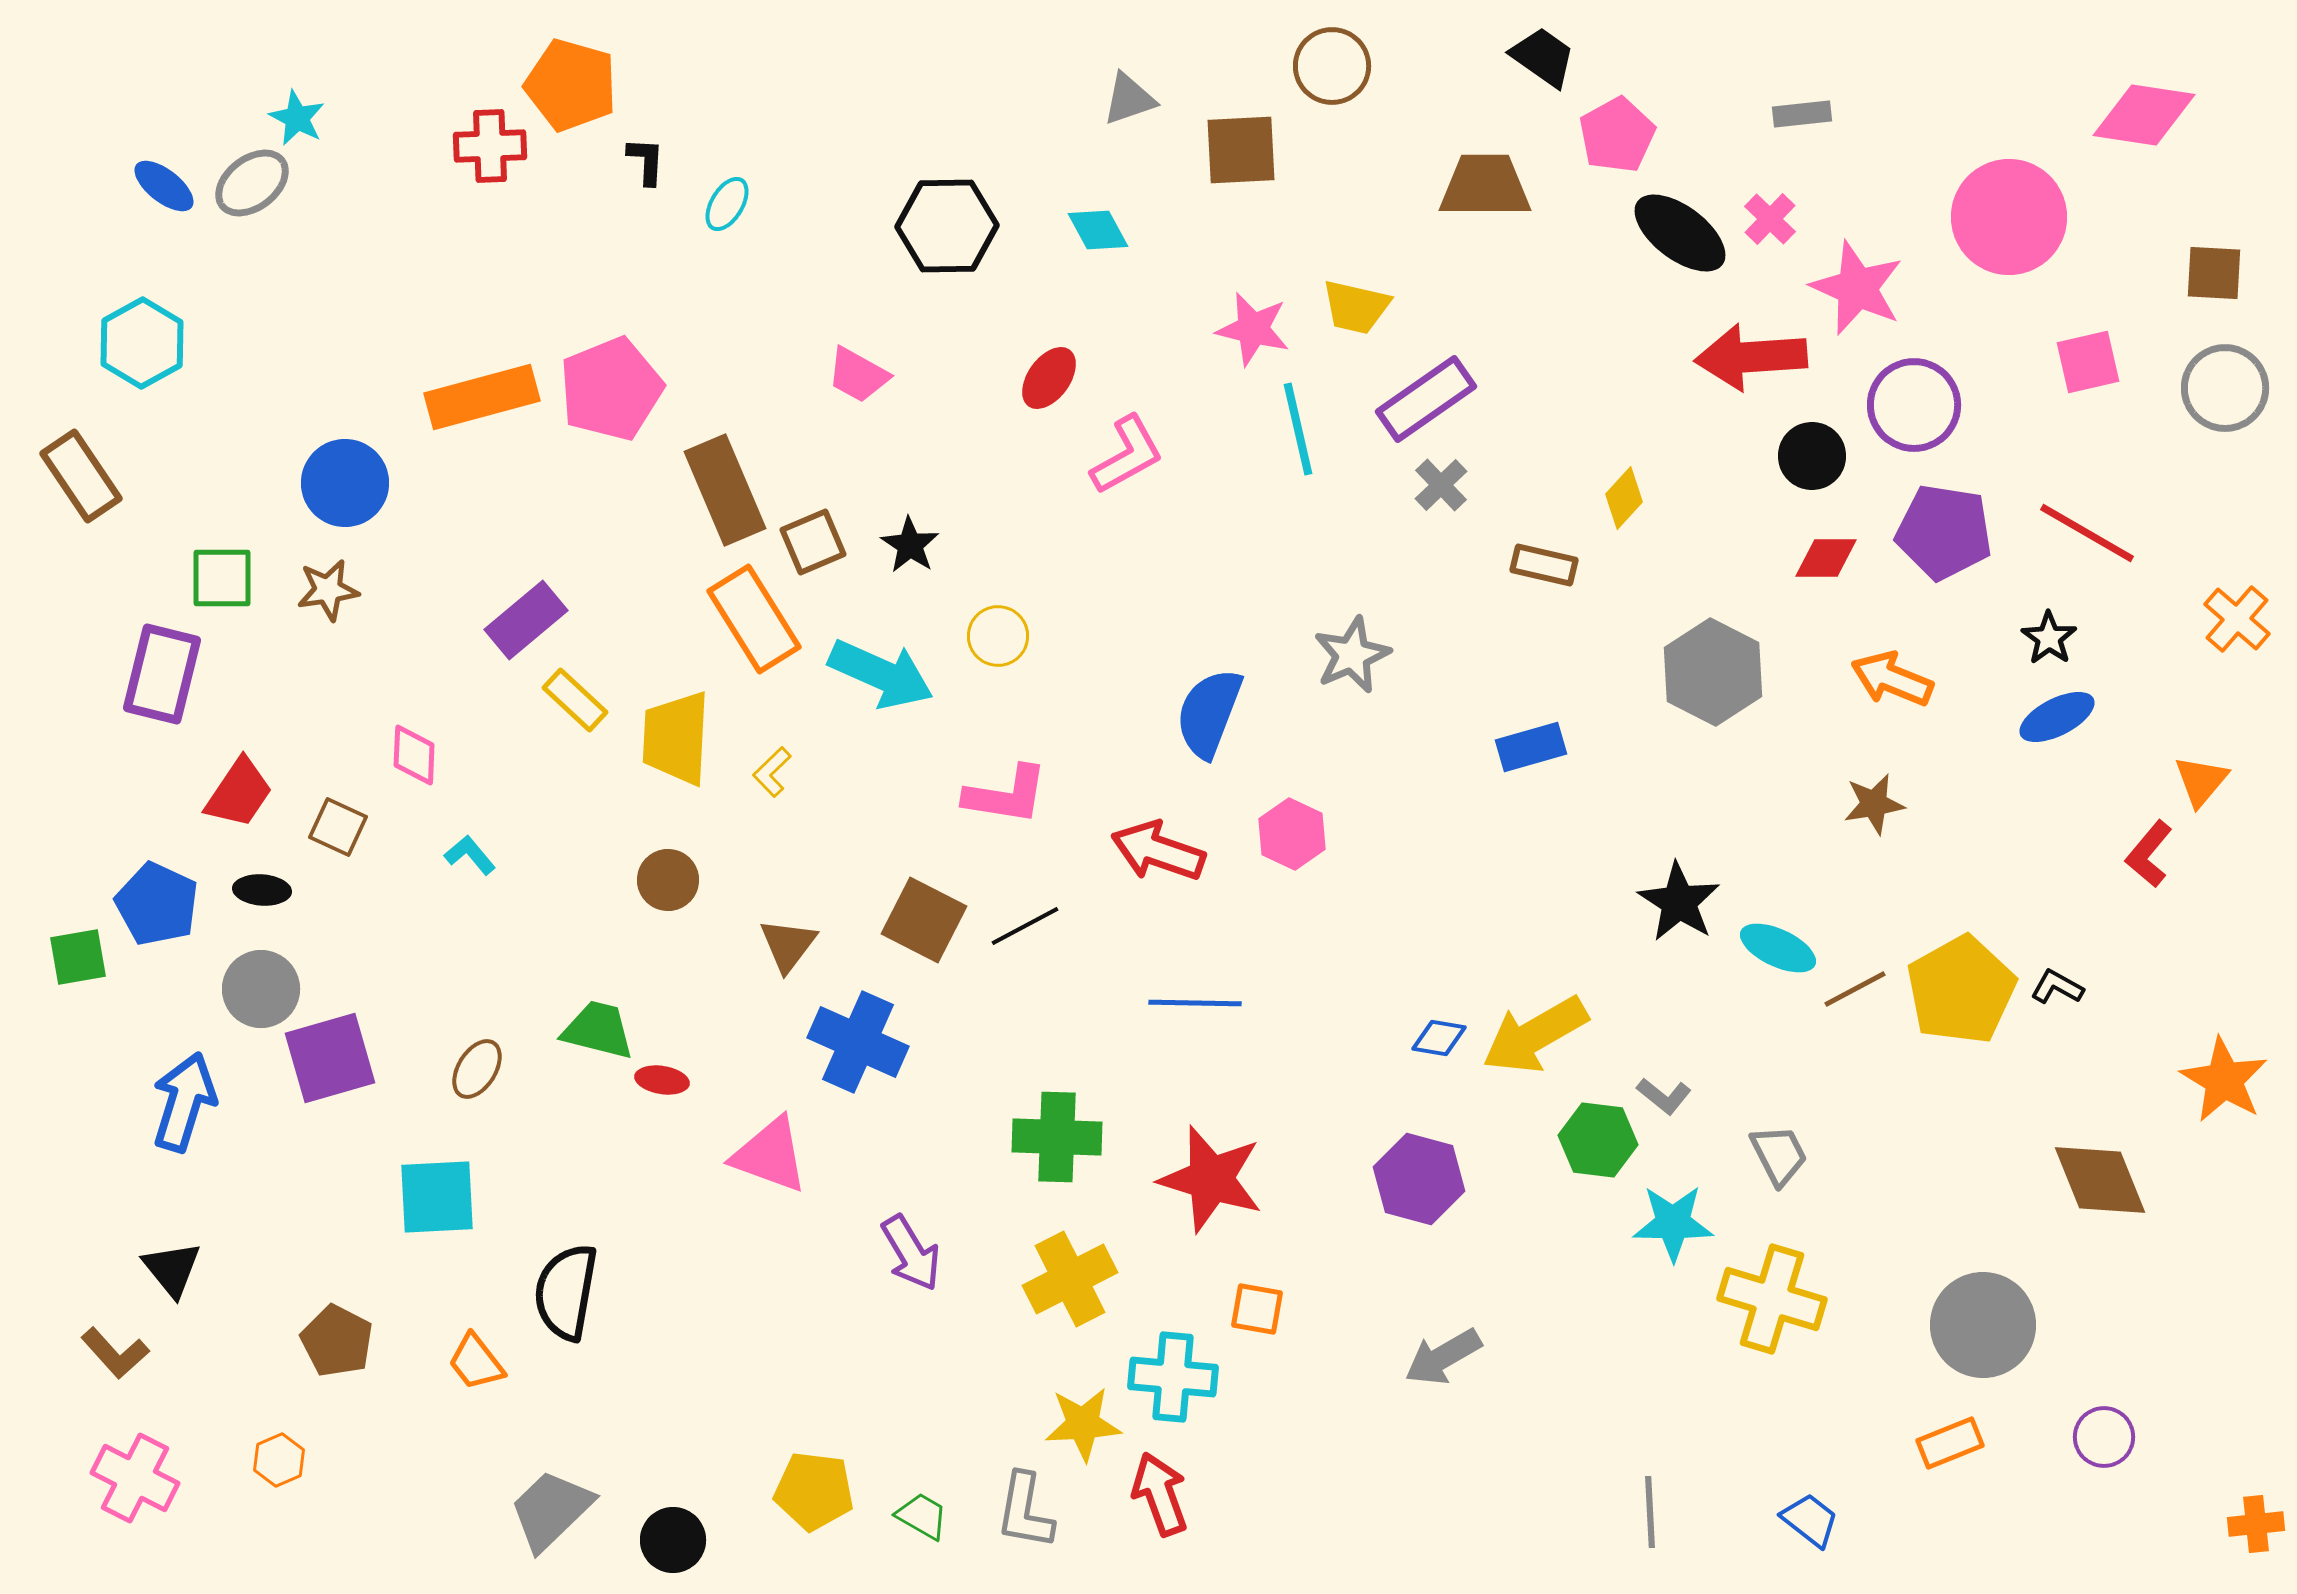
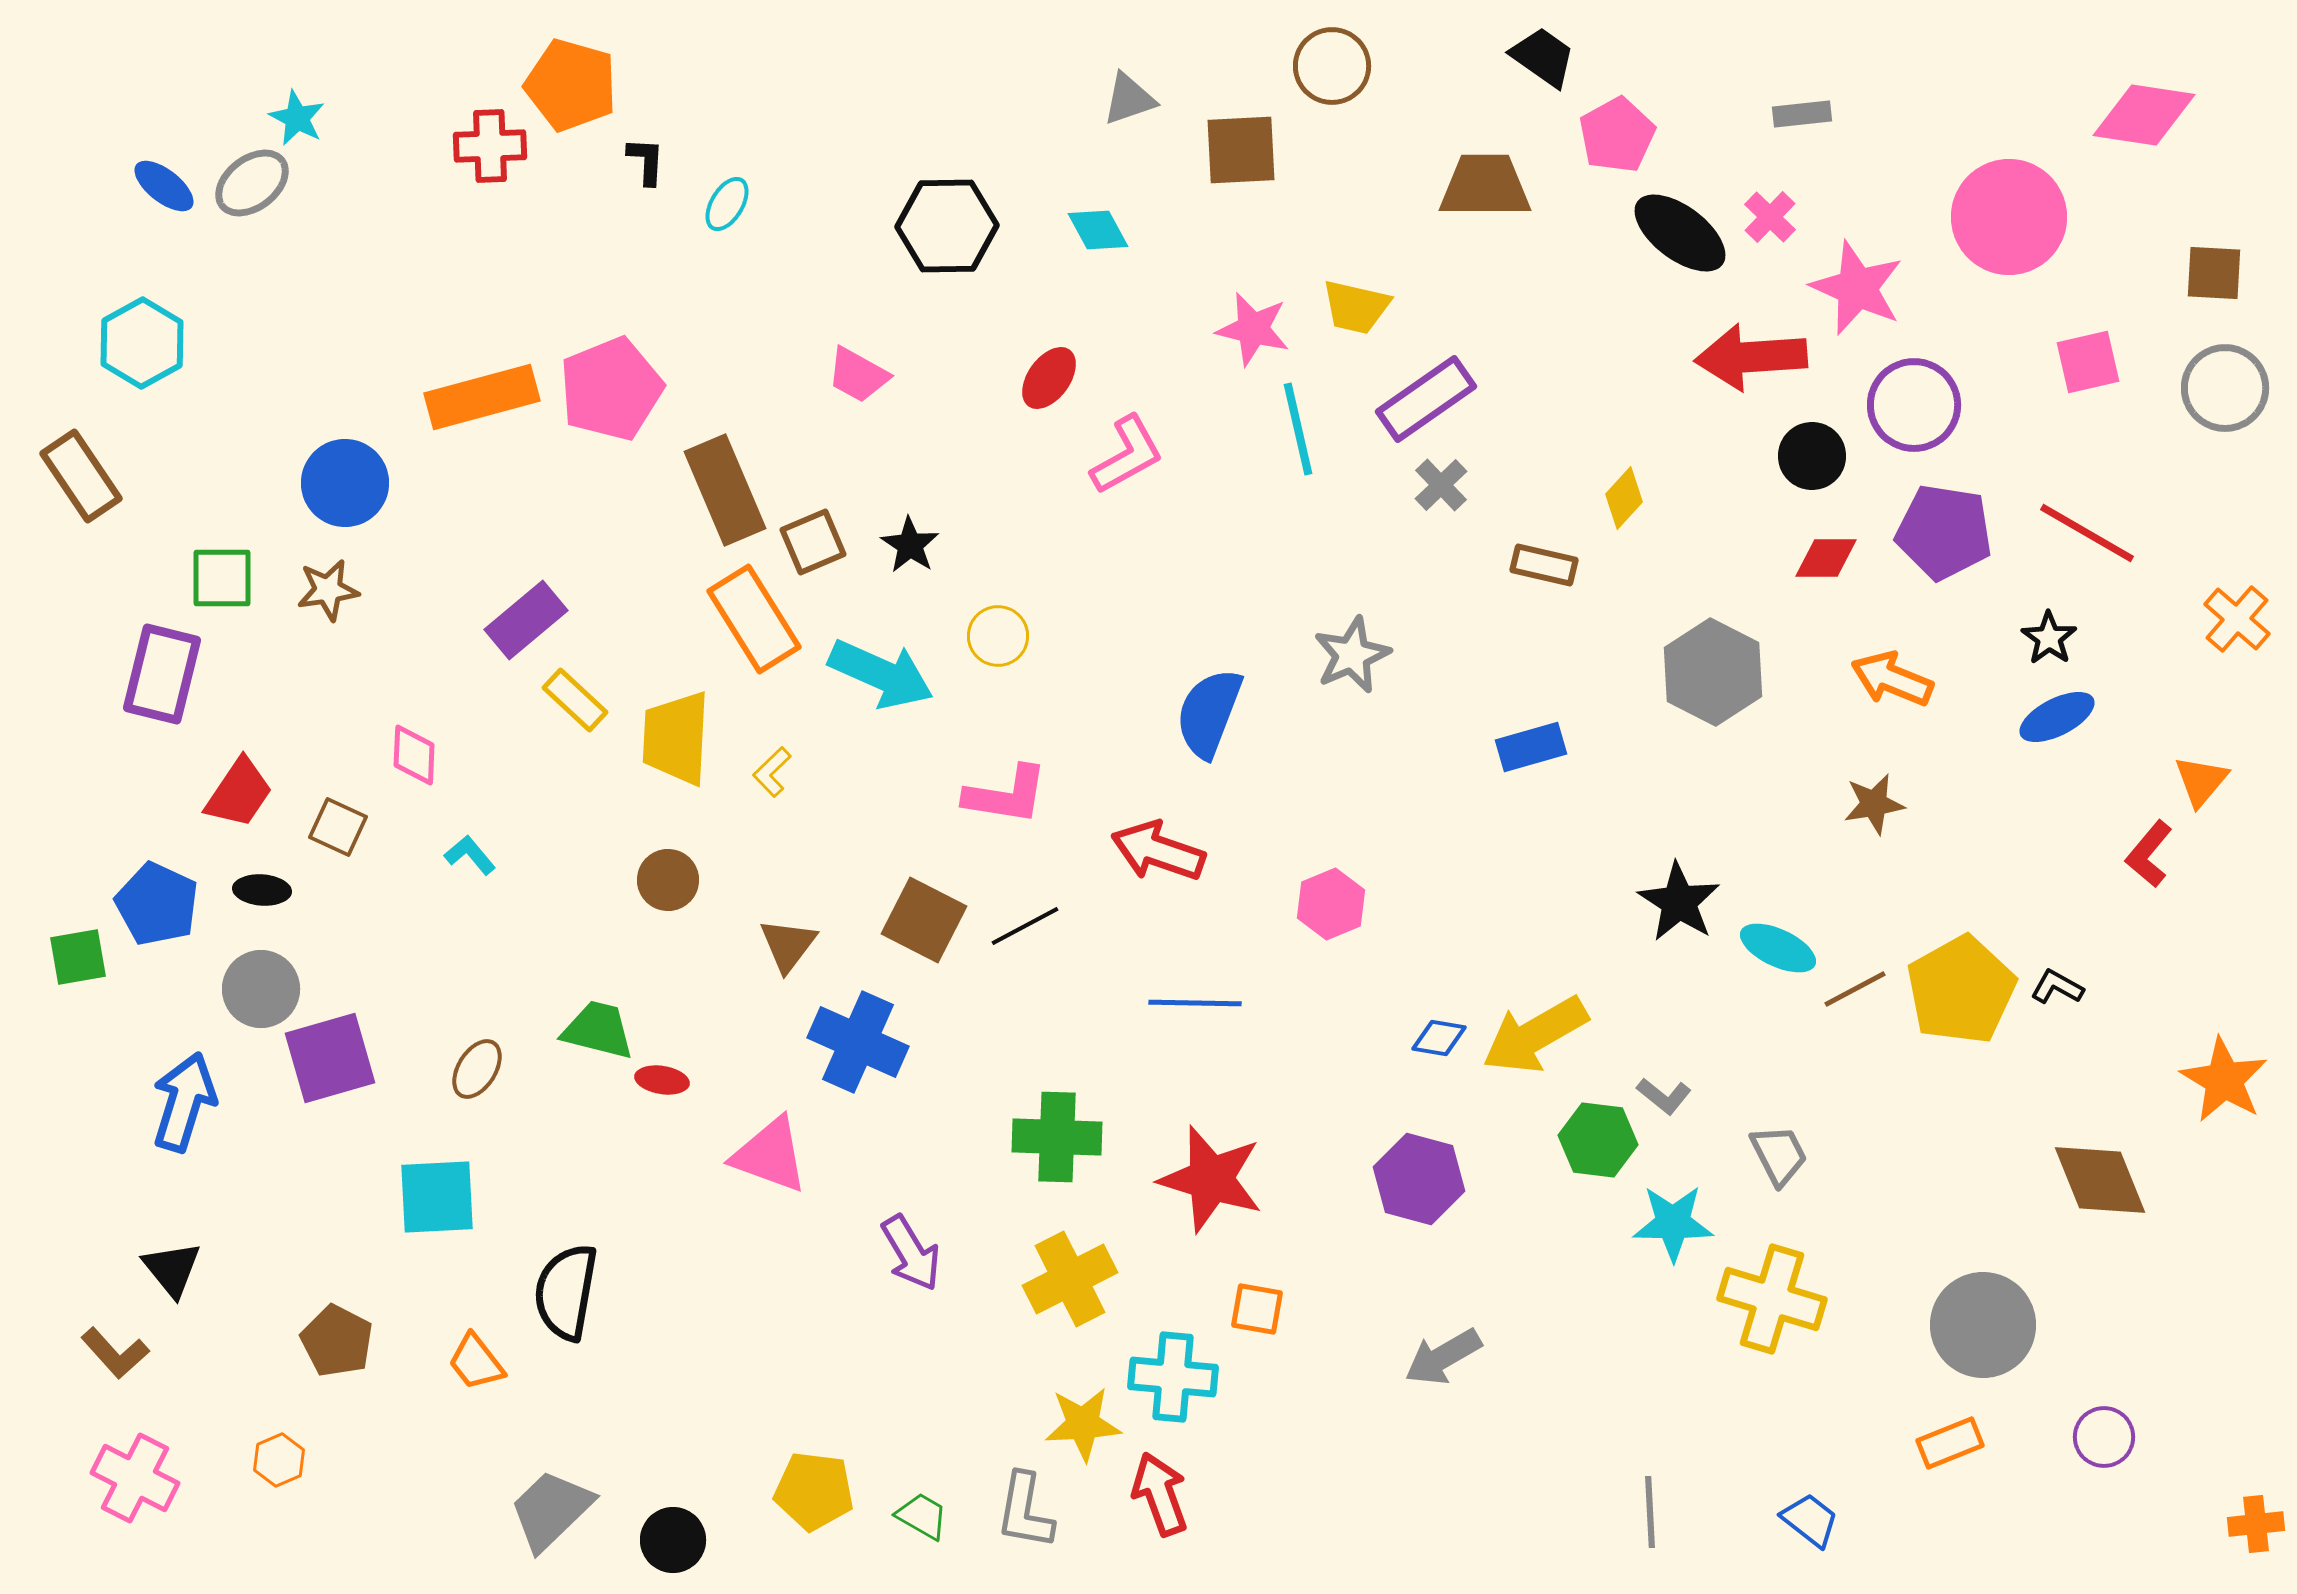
pink cross at (1770, 219): moved 2 px up
pink hexagon at (1292, 834): moved 39 px right, 70 px down; rotated 12 degrees clockwise
